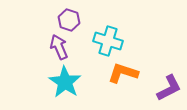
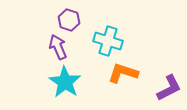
purple arrow: moved 1 px left
